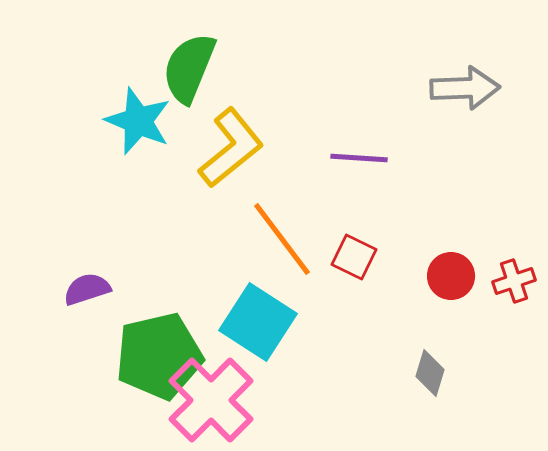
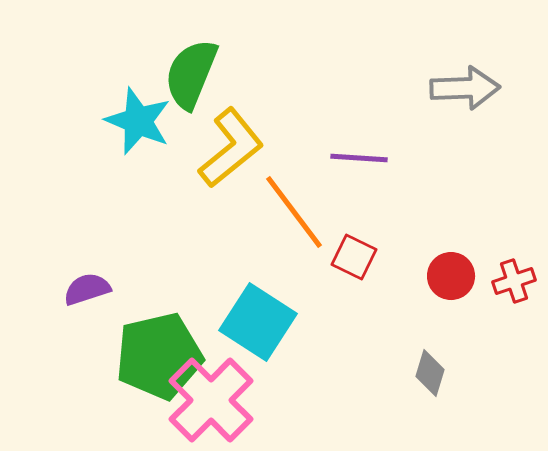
green semicircle: moved 2 px right, 6 px down
orange line: moved 12 px right, 27 px up
